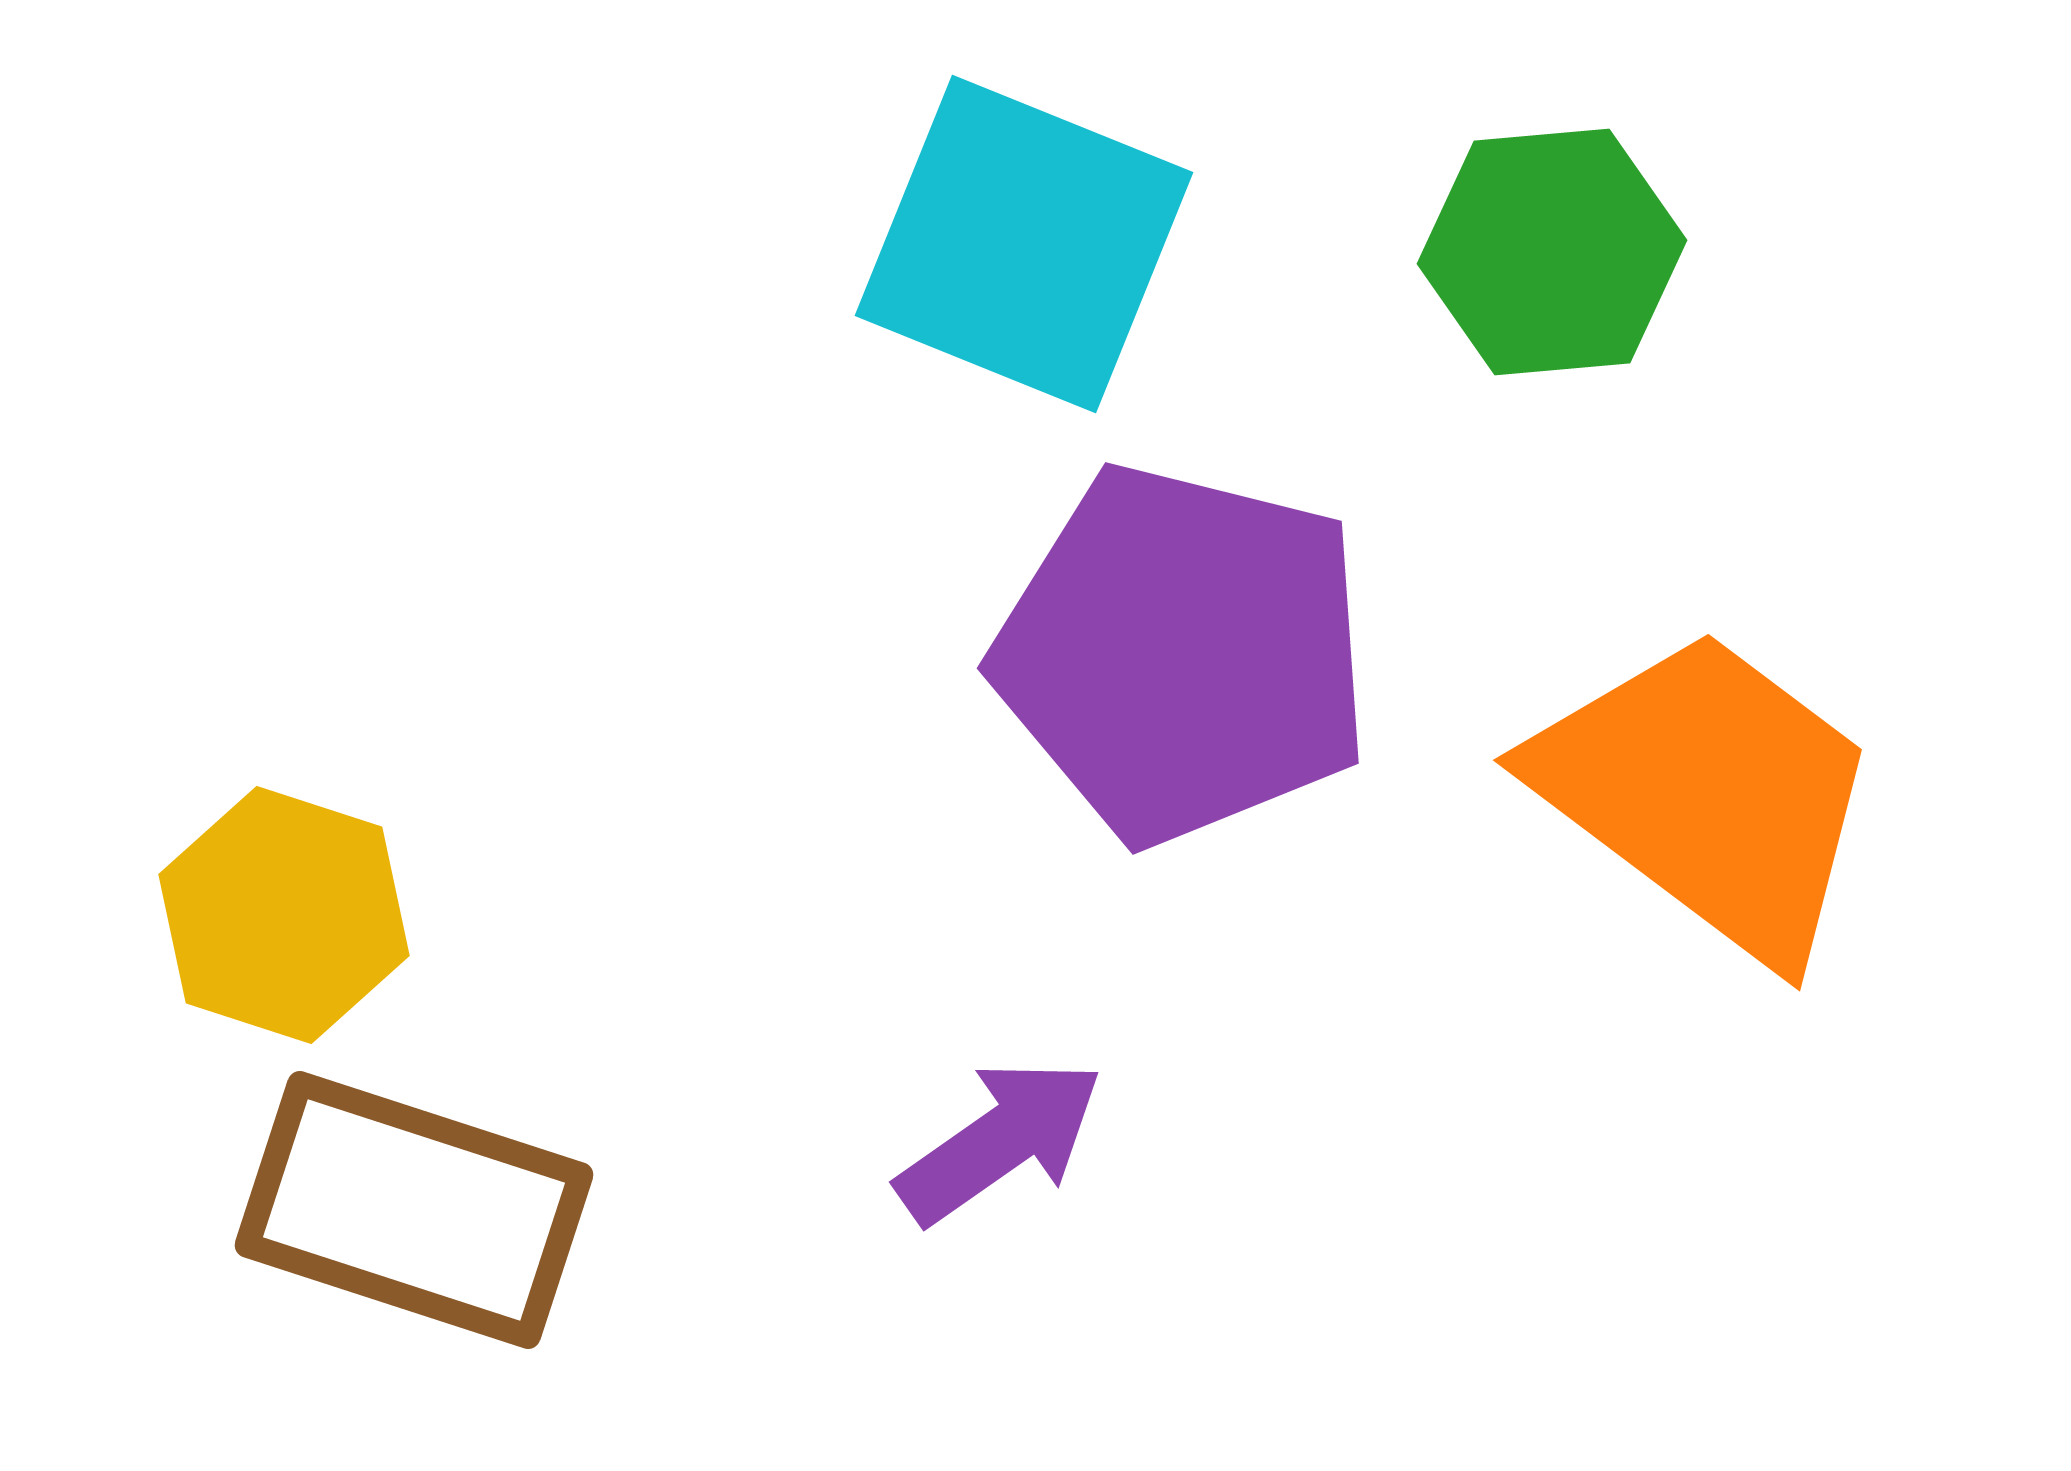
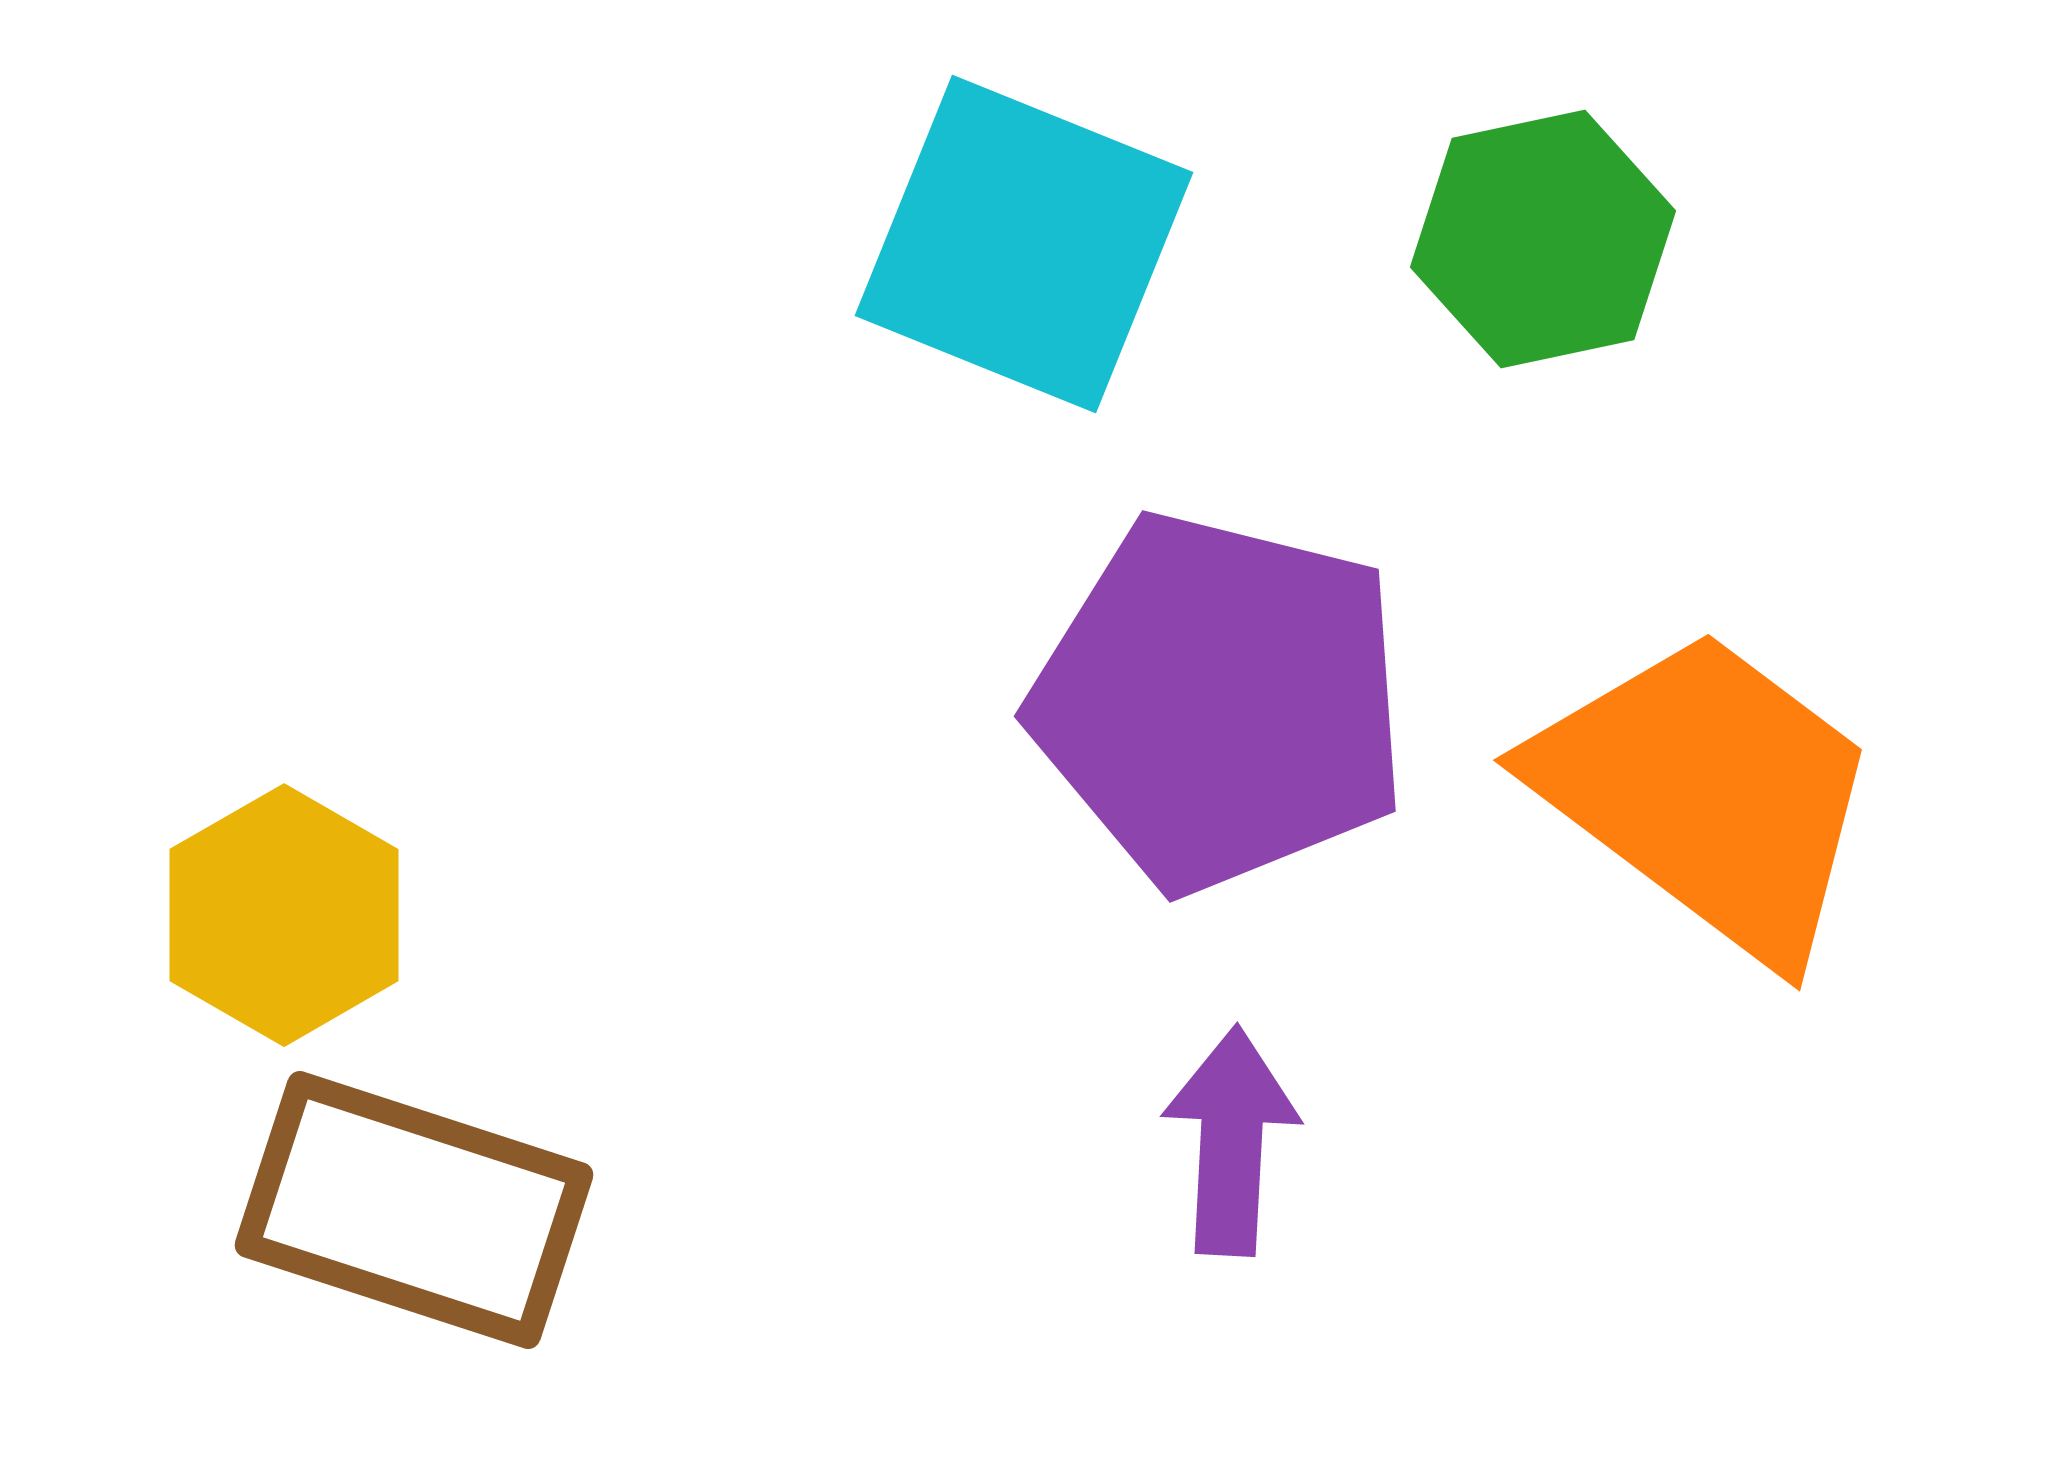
green hexagon: moved 9 px left, 13 px up; rotated 7 degrees counterclockwise
purple pentagon: moved 37 px right, 48 px down
yellow hexagon: rotated 12 degrees clockwise
purple arrow: moved 231 px right; rotated 52 degrees counterclockwise
